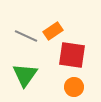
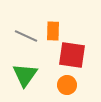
orange rectangle: rotated 54 degrees counterclockwise
orange circle: moved 7 px left, 2 px up
